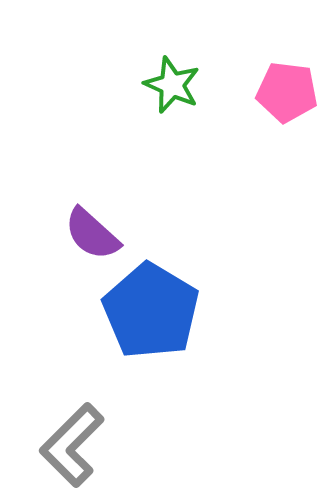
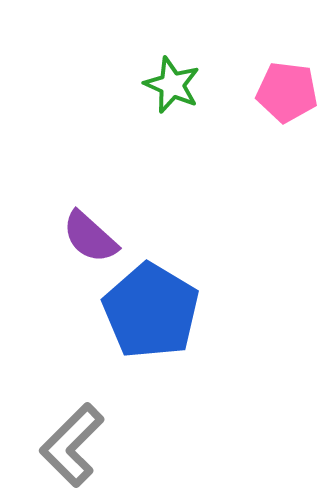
purple semicircle: moved 2 px left, 3 px down
